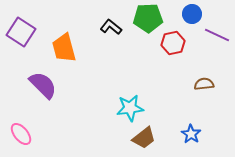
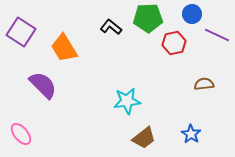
red hexagon: moved 1 px right
orange trapezoid: rotated 16 degrees counterclockwise
cyan star: moved 3 px left, 7 px up
